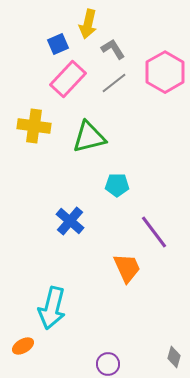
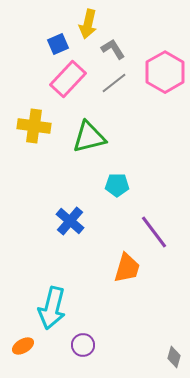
orange trapezoid: rotated 40 degrees clockwise
purple circle: moved 25 px left, 19 px up
